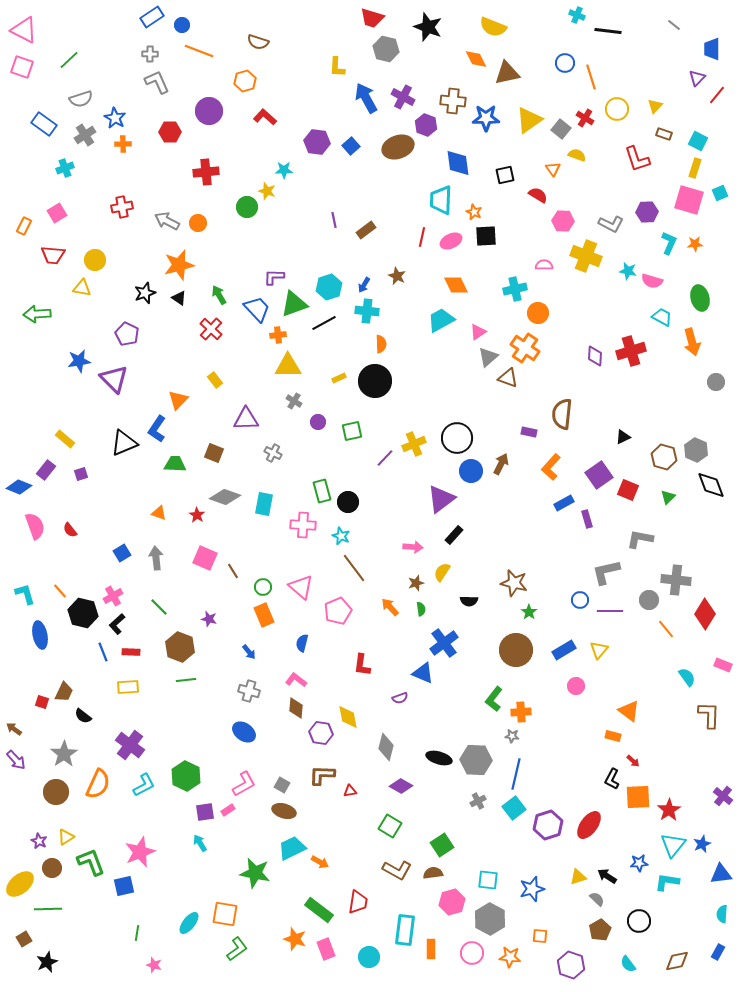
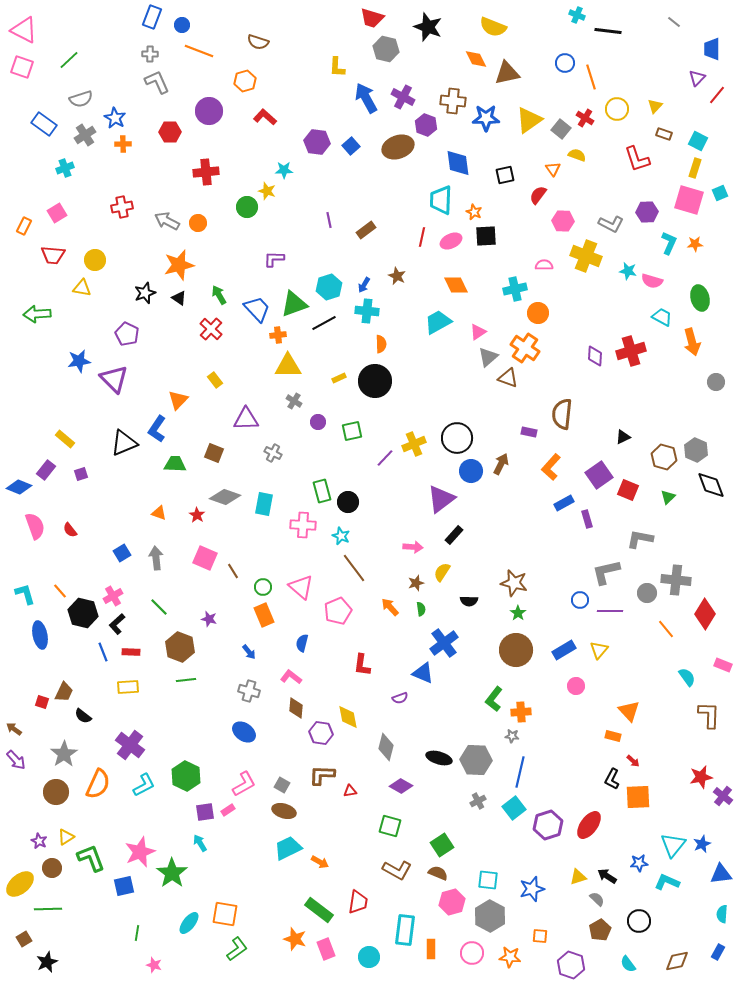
blue rectangle at (152, 17): rotated 35 degrees counterclockwise
gray line at (674, 25): moved 3 px up
red semicircle at (538, 195): rotated 84 degrees counterclockwise
purple line at (334, 220): moved 5 px left
purple L-shape at (274, 277): moved 18 px up
cyan trapezoid at (441, 320): moved 3 px left, 2 px down
gray circle at (649, 600): moved 2 px left, 7 px up
green star at (529, 612): moved 11 px left, 1 px down
pink L-shape at (296, 680): moved 5 px left, 3 px up
orange triangle at (629, 711): rotated 10 degrees clockwise
blue line at (516, 774): moved 4 px right, 2 px up
red star at (669, 810): moved 32 px right, 33 px up; rotated 20 degrees clockwise
green square at (390, 826): rotated 15 degrees counterclockwise
cyan trapezoid at (292, 848): moved 4 px left
green L-shape at (91, 862): moved 4 px up
green star at (255, 873): moved 83 px left; rotated 24 degrees clockwise
brown semicircle at (433, 873): moved 5 px right; rotated 30 degrees clockwise
cyan L-shape at (667, 882): rotated 15 degrees clockwise
gray hexagon at (490, 919): moved 3 px up
